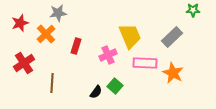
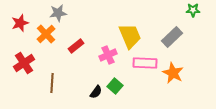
red rectangle: rotated 35 degrees clockwise
